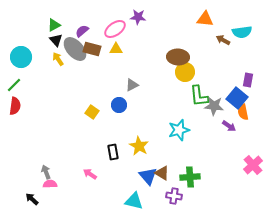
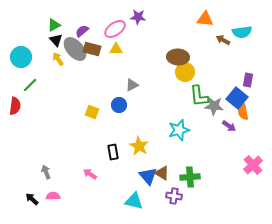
green line: moved 16 px right
yellow square: rotated 16 degrees counterclockwise
pink semicircle: moved 3 px right, 12 px down
